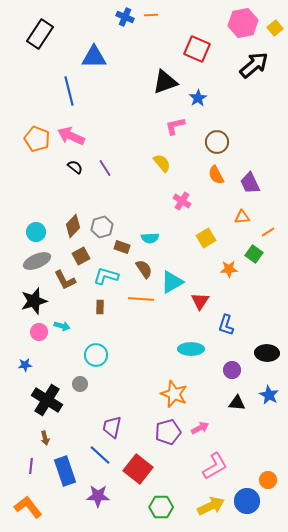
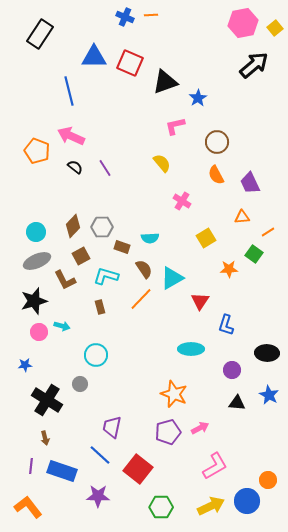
red square at (197, 49): moved 67 px left, 14 px down
orange pentagon at (37, 139): moved 12 px down
gray hexagon at (102, 227): rotated 15 degrees clockwise
cyan triangle at (172, 282): moved 4 px up
orange line at (141, 299): rotated 50 degrees counterclockwise
brown rectangle at (100, 307): rotated 16 degrees counterclockwise
blue rectangle at (65, 471): moved 3 px left; rotated 52 degrees counterclockwise
